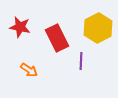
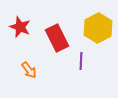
red star: rotated 10 degrees clockwise
orange arrow: rotated 18 degrees clockwise
